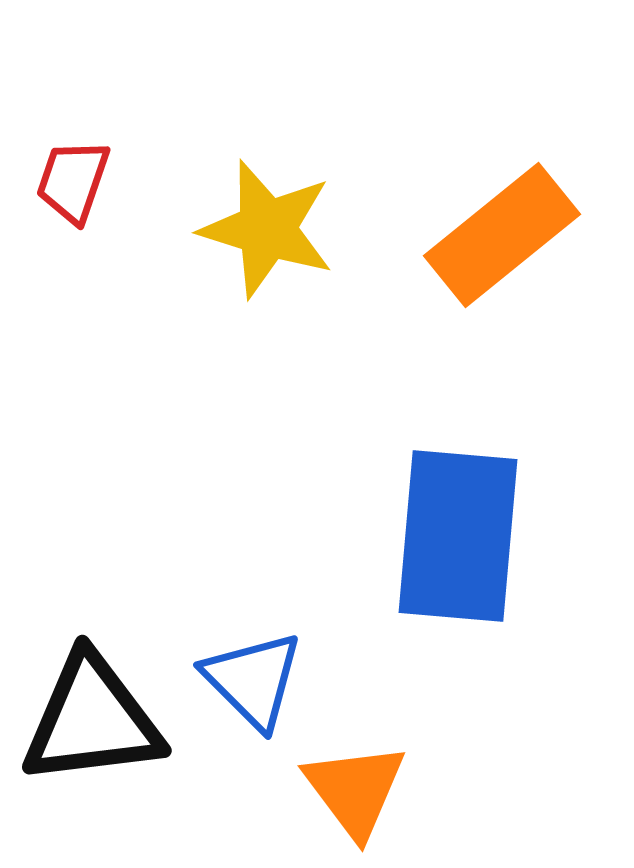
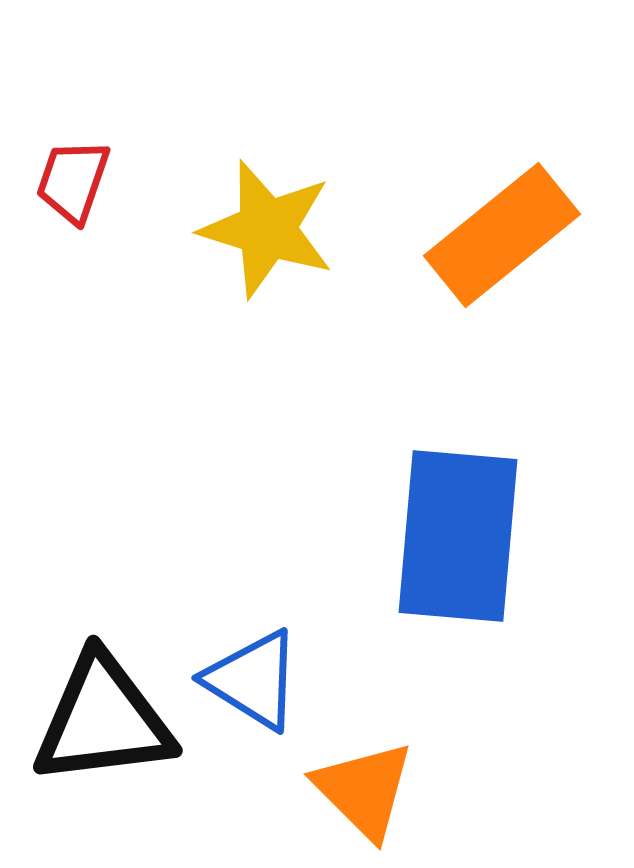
blue triangle: rotated 13 degrees counterclockwise
black triangle: moved 11 px right
orange triangle: moved 9 px right; rotated 8 degrees counterclockwise
